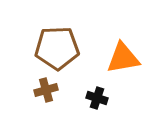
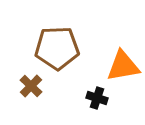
orange triangle: moved 8 px down
brown cross: moved 15 px left, 4 px up; rotated 30 degrees counterclockwise
